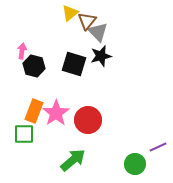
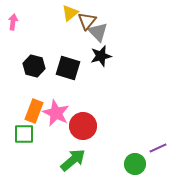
pink arrow: moved 9 px left, 29 px up
black square: moved 6 px left, 4 px down
pink star: rotated 12 degrees counterclockwise
red circle: moved 5 px left, 6 px down
purple line: moved 1 px down
